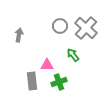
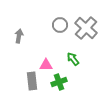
gray circle: moved 1 px up
gray arrow: moved 1 px down
green arrow: moved 4 px down
pink triangle: moved 1 px left
